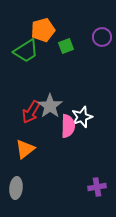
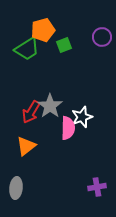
green square: moved 2 px left, 1 px up
green trapezoid: moved 1 px right, 2 px up
pink semicircle: moved 2 px down
orange triangle: moved 1 px right, 3 px up
